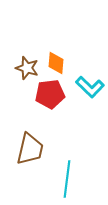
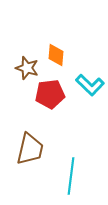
orange diamond: moved 8 px up
cyan L-shape: moved 2 px up
cyan line: moved 4 px right, 3 px up
